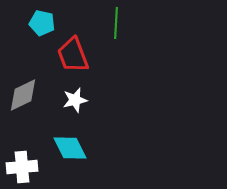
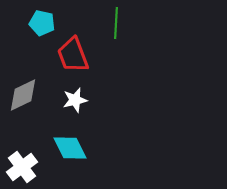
white cross: rotated 32 degrees counterclockwise
